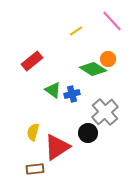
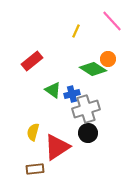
yellow line: rotated 32 degrees counterclockwise
gray cross: moved 19 px left, 3 px up; rotated 24 degrees clockwise
